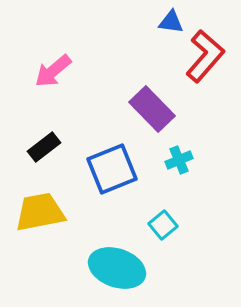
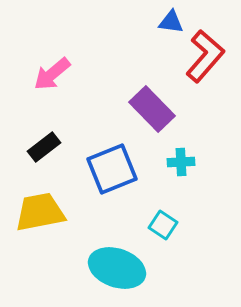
pink arrow: moved 1 px left, 3 px down
cyan cross: moved 2 px right, 2 px down; rotated 20 degrees clockwise
cyan square: rotated 16 degrees counterclockwise
